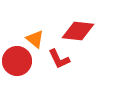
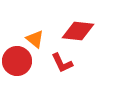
red L-shape: moved 3 px right, 4 px down
